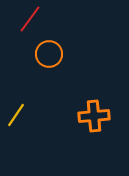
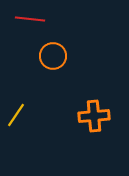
red line: rotated 60 degrees clockwise
orange circle: moved 4 px right, 2 px down
